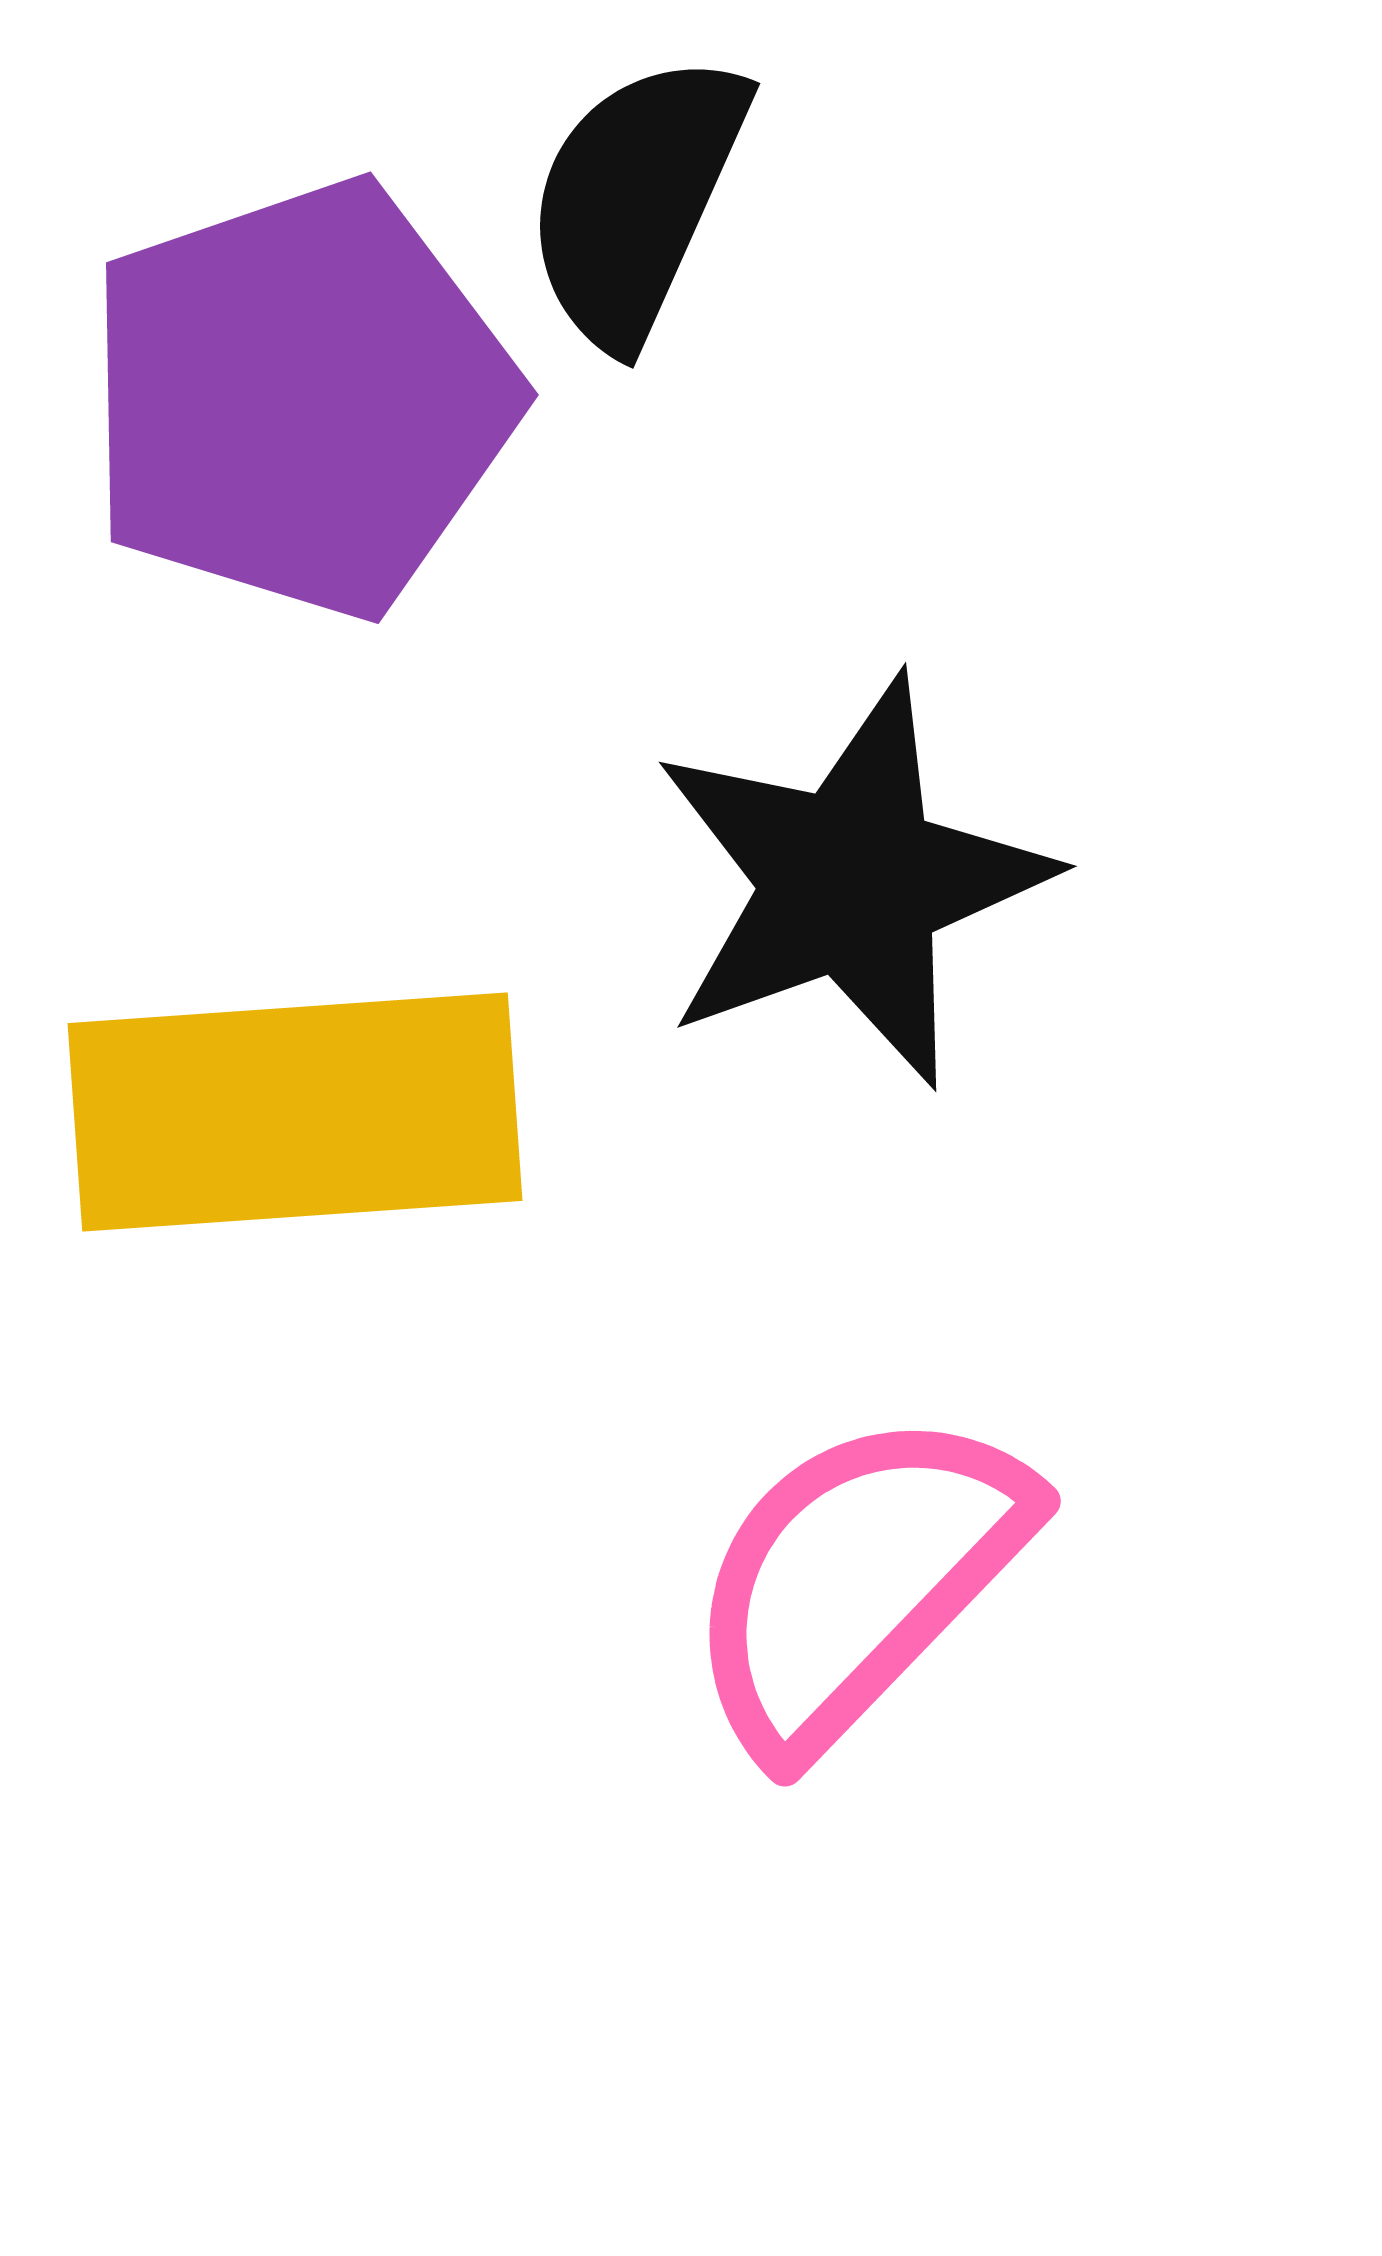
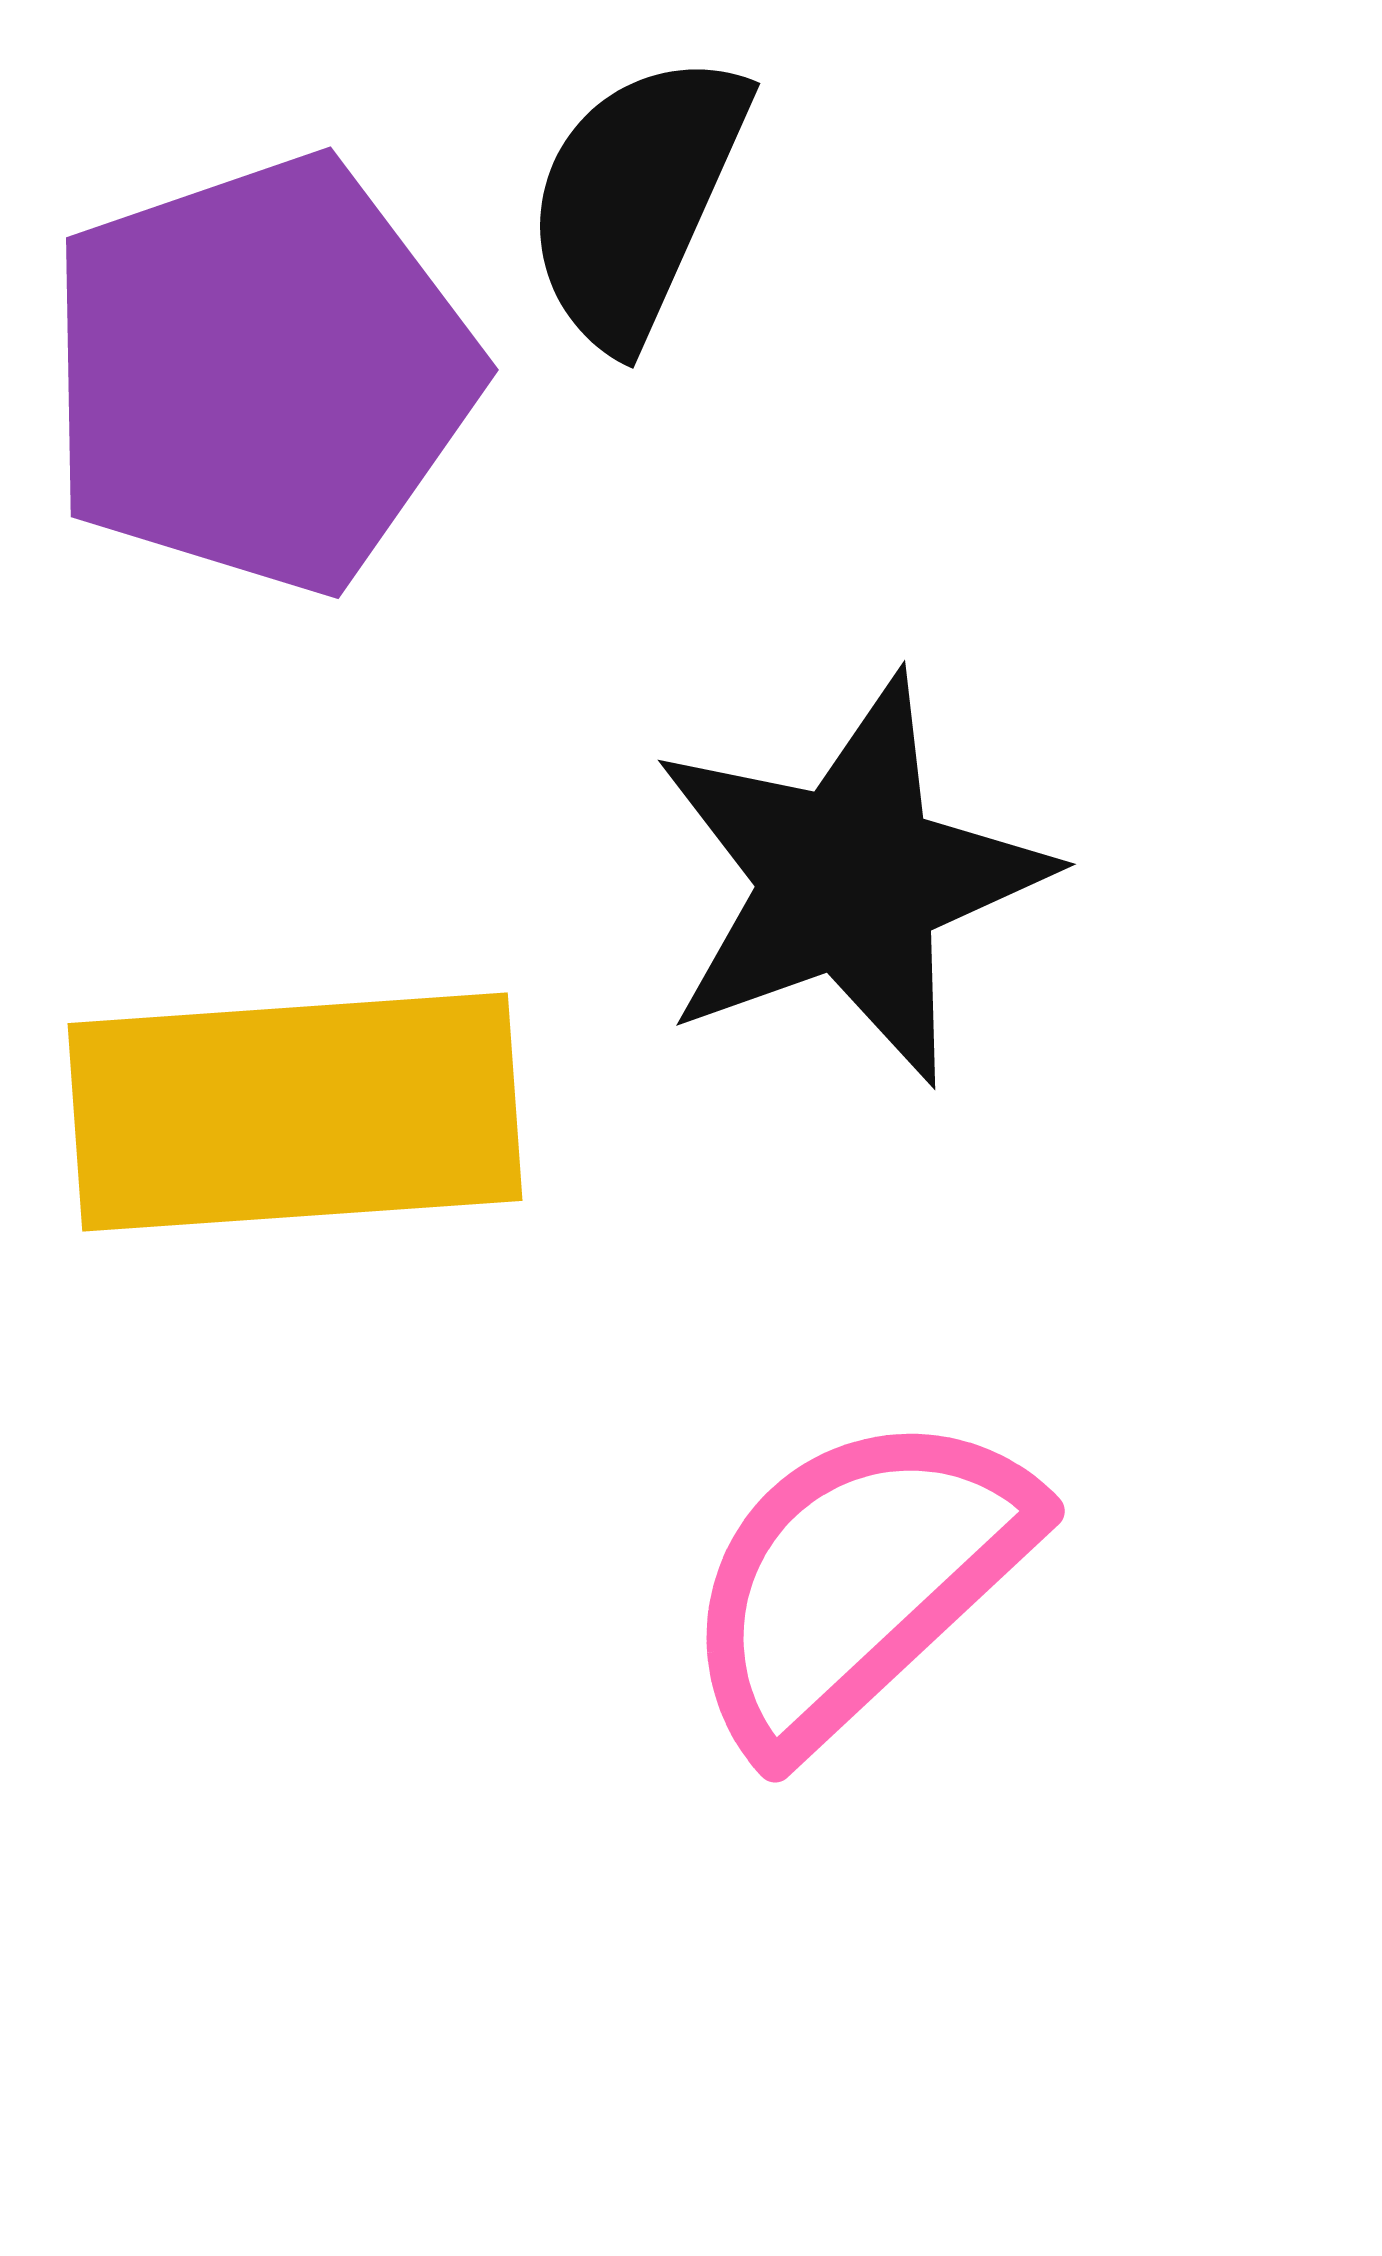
purple pentagon: moved 40 px left, 25 px up
black star: moved 1 px left, 2 px up
pink semicircle: rotated 3 degrees clockwise
